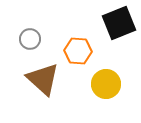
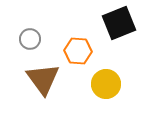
brown triangle: rotated 12 degrees clockwise
